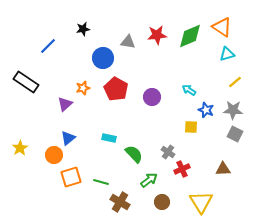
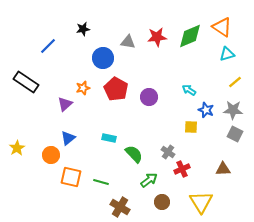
red star: moved 2 px down
purple circle: moved 3 px left
yellow star: moved 3 px left
orange circle: moved 3 px left
orange square: rotated 30 degrees clockwise
brown cross: moved 5 px down
